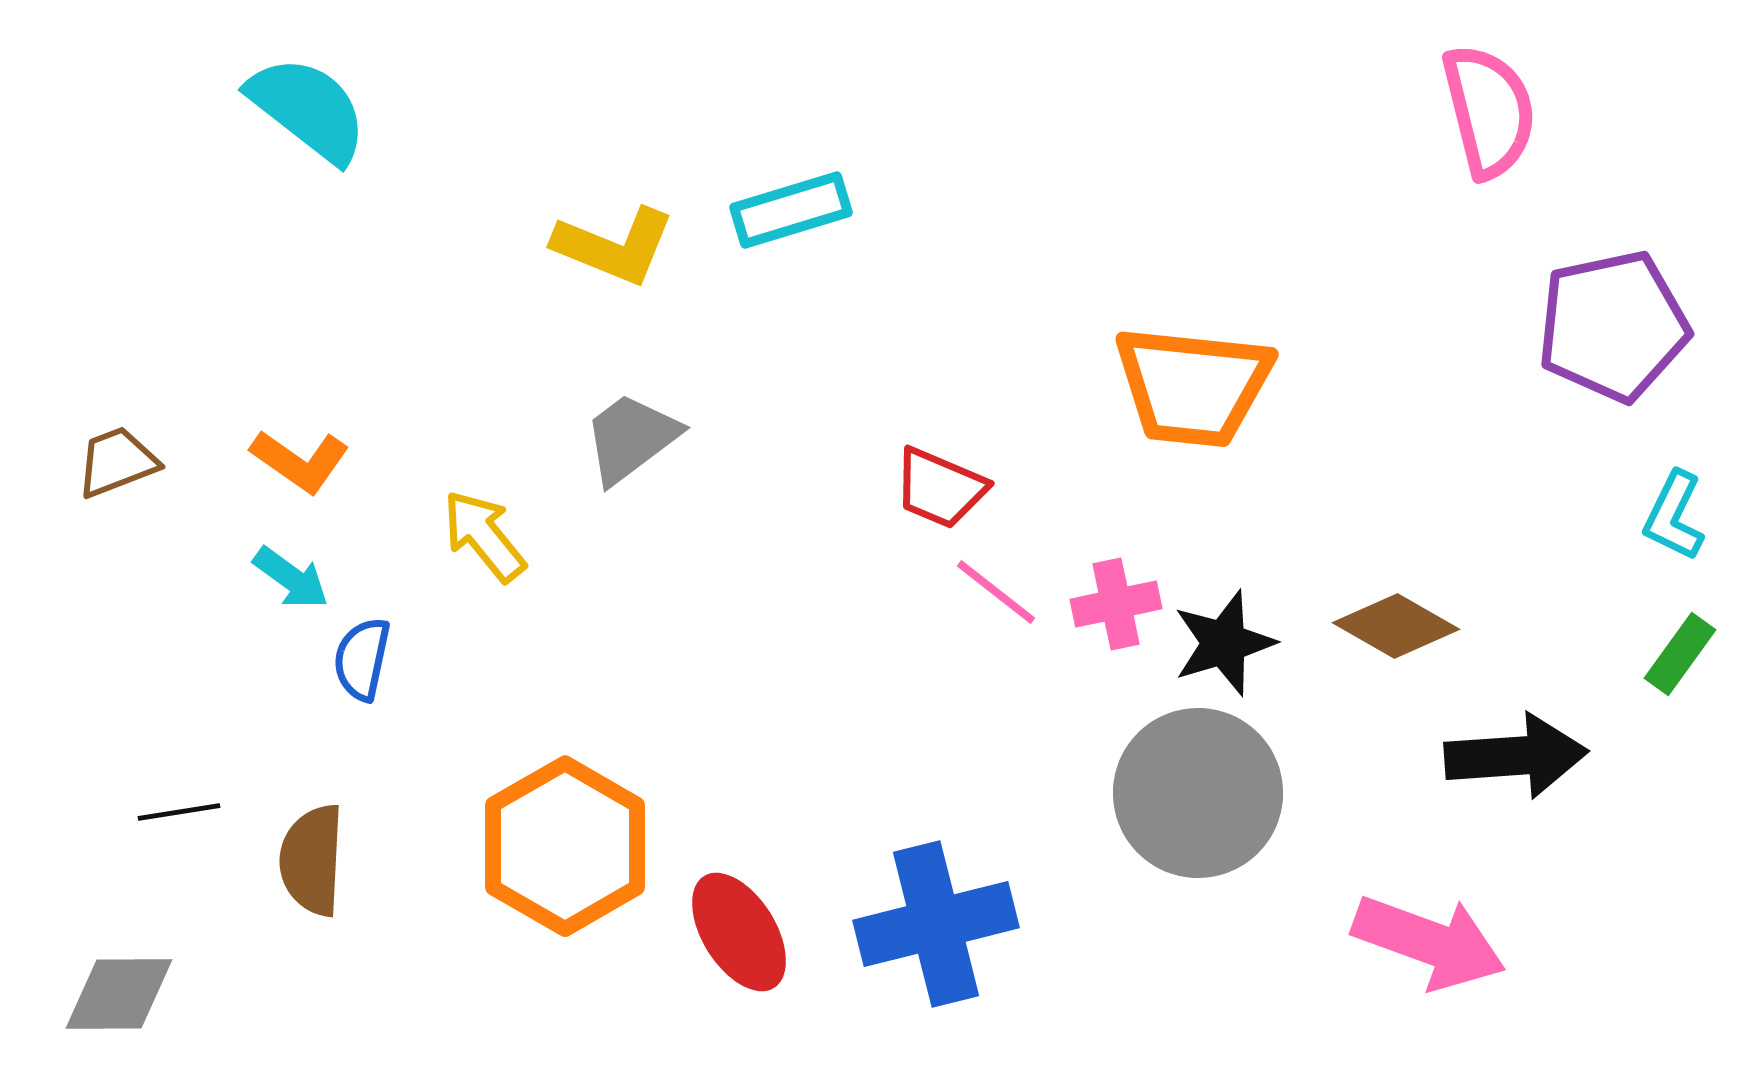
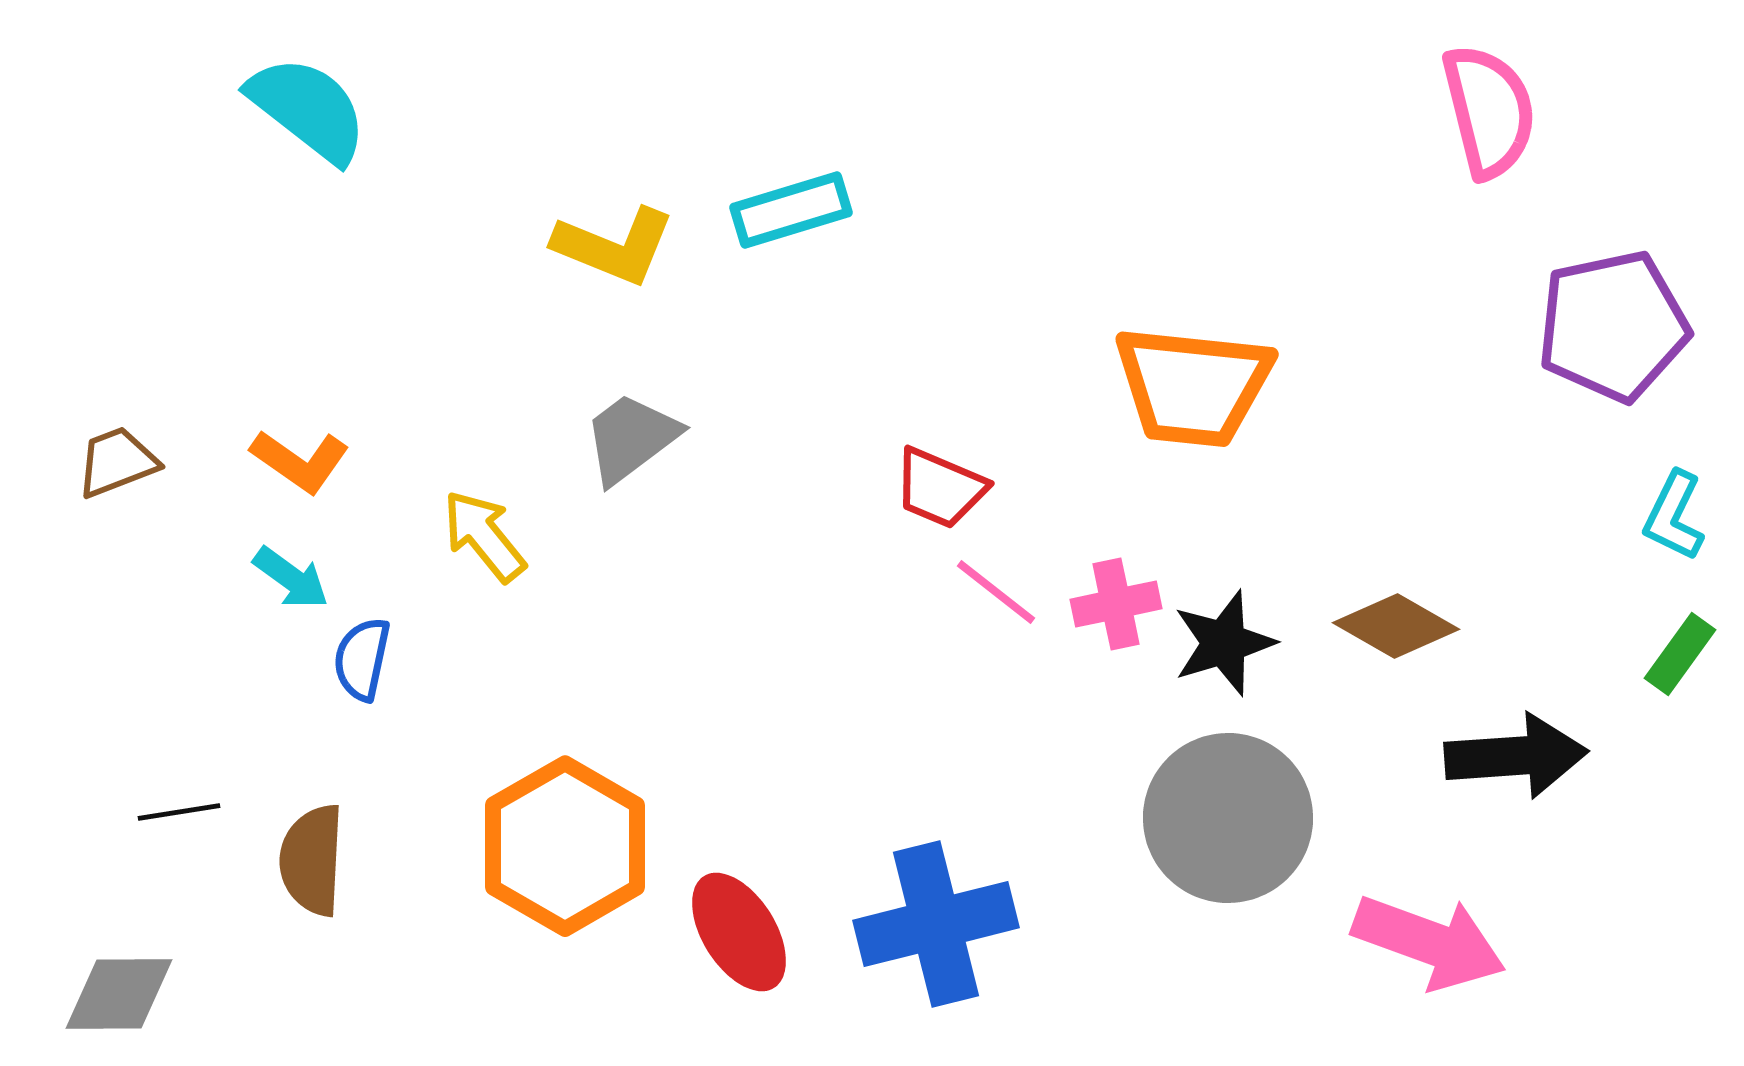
gray circle: moved 30 px right, 25 px down
